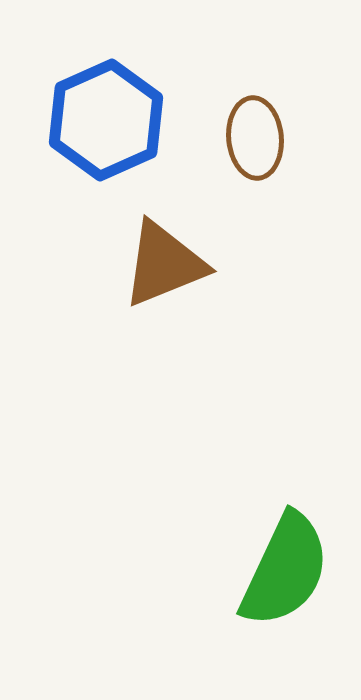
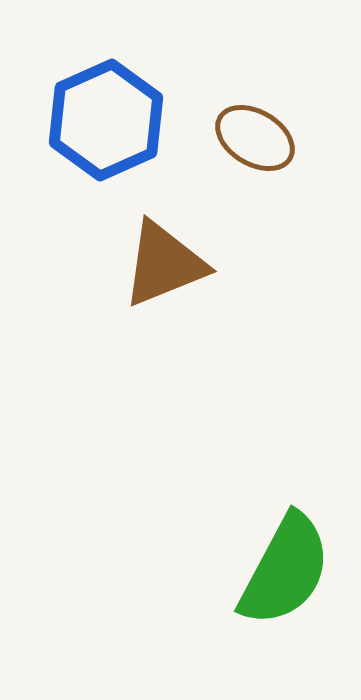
brown ellipse: rotated 54 degrees counterclockwise
green semicircle: rotated 3 degrees clockwise
